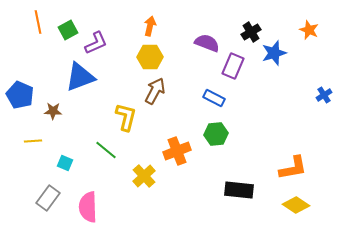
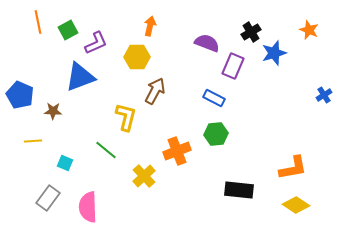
yellow hexagon: moved 13 px left
